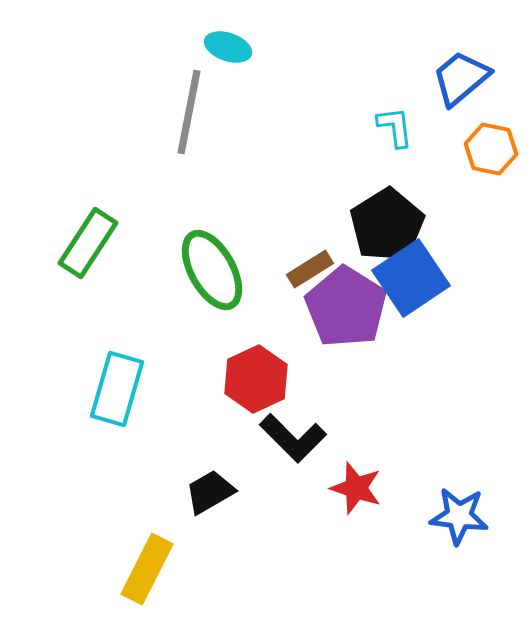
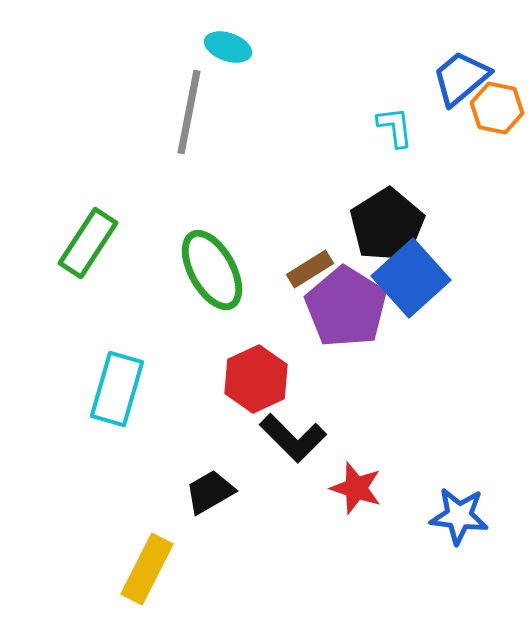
orange hexagon: moved 6 px right, 41 px up
blue square: rotated 8 degrees counterclockwise
